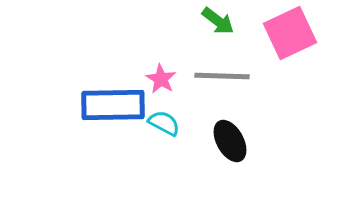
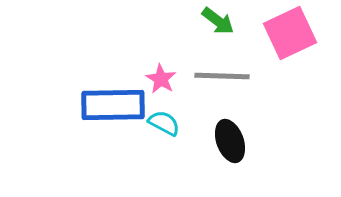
black ellipse: rotated 9 degrees clockwise
